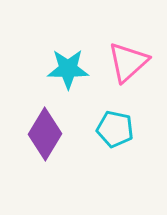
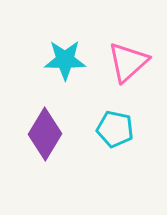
cyan star: moved 3 px left, 9 px up
